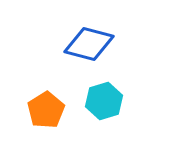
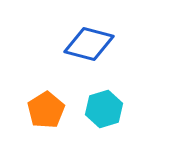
cyan hexagon: moved 8 px down
